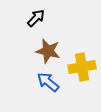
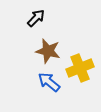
yellow cross: moved 2 px left, 1 px down; rotated 12 degrees counterclockwise
blue arrow: moved 1 px right
